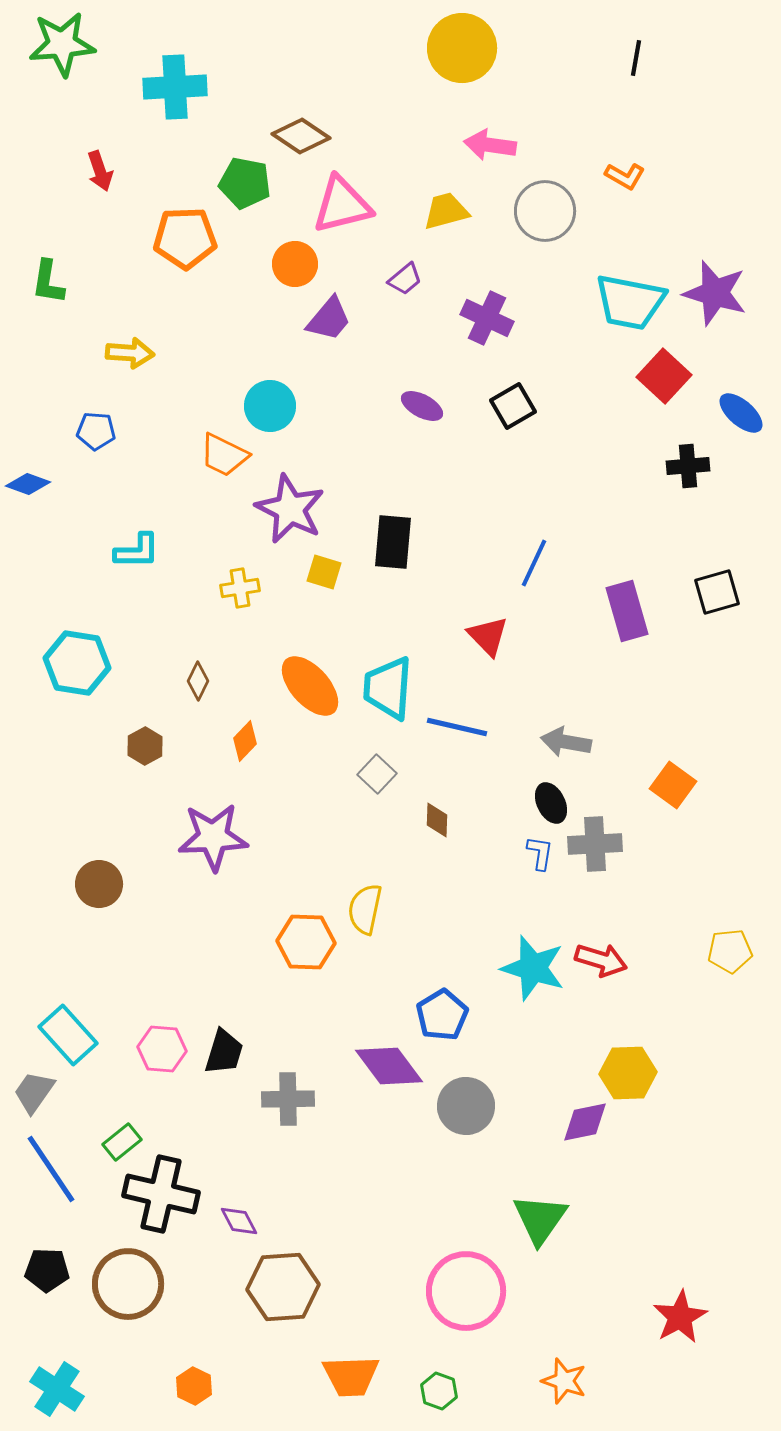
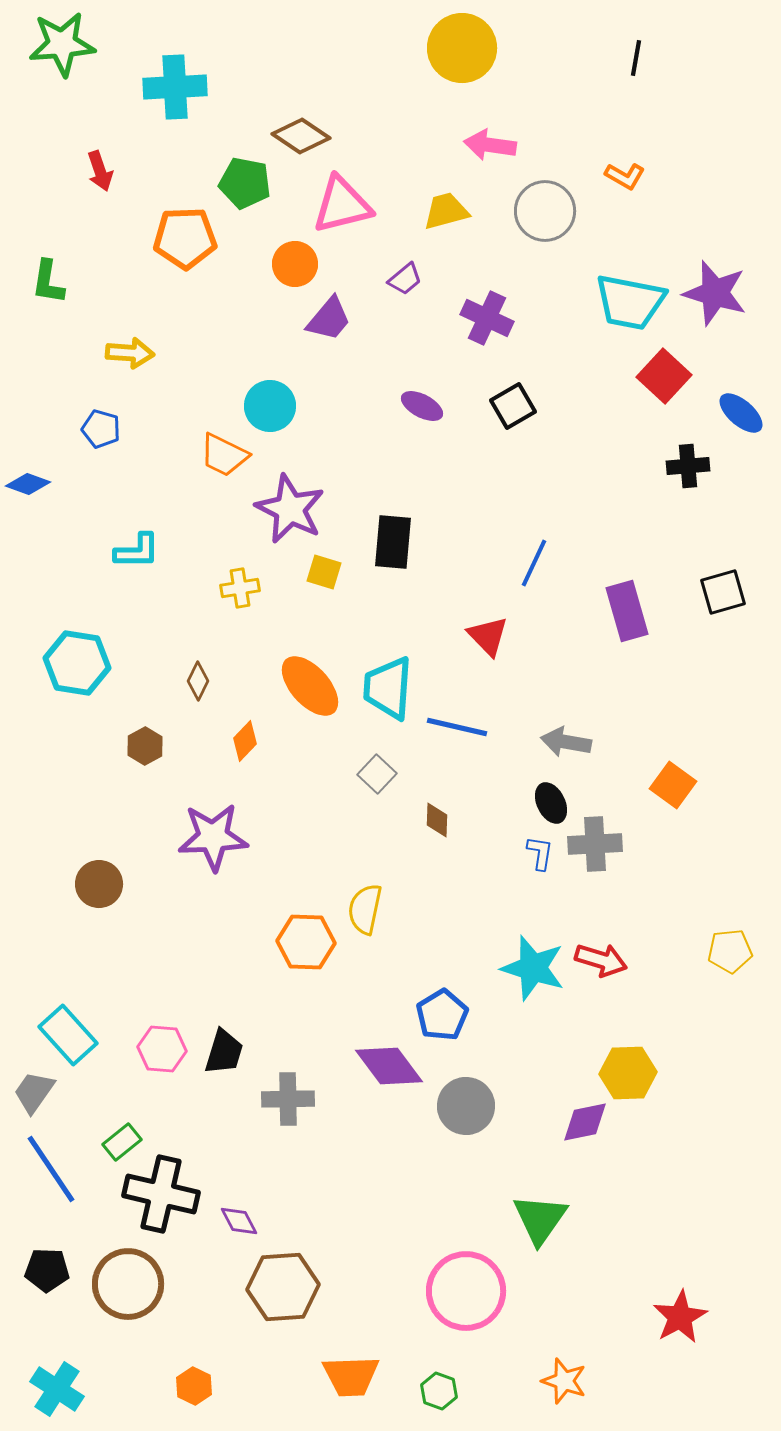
blue pentagon at (96, 431): moved 5 px right, 2 px up; rotated 12 degrees clockwise
black square at (717, 592): moved 6 px right
